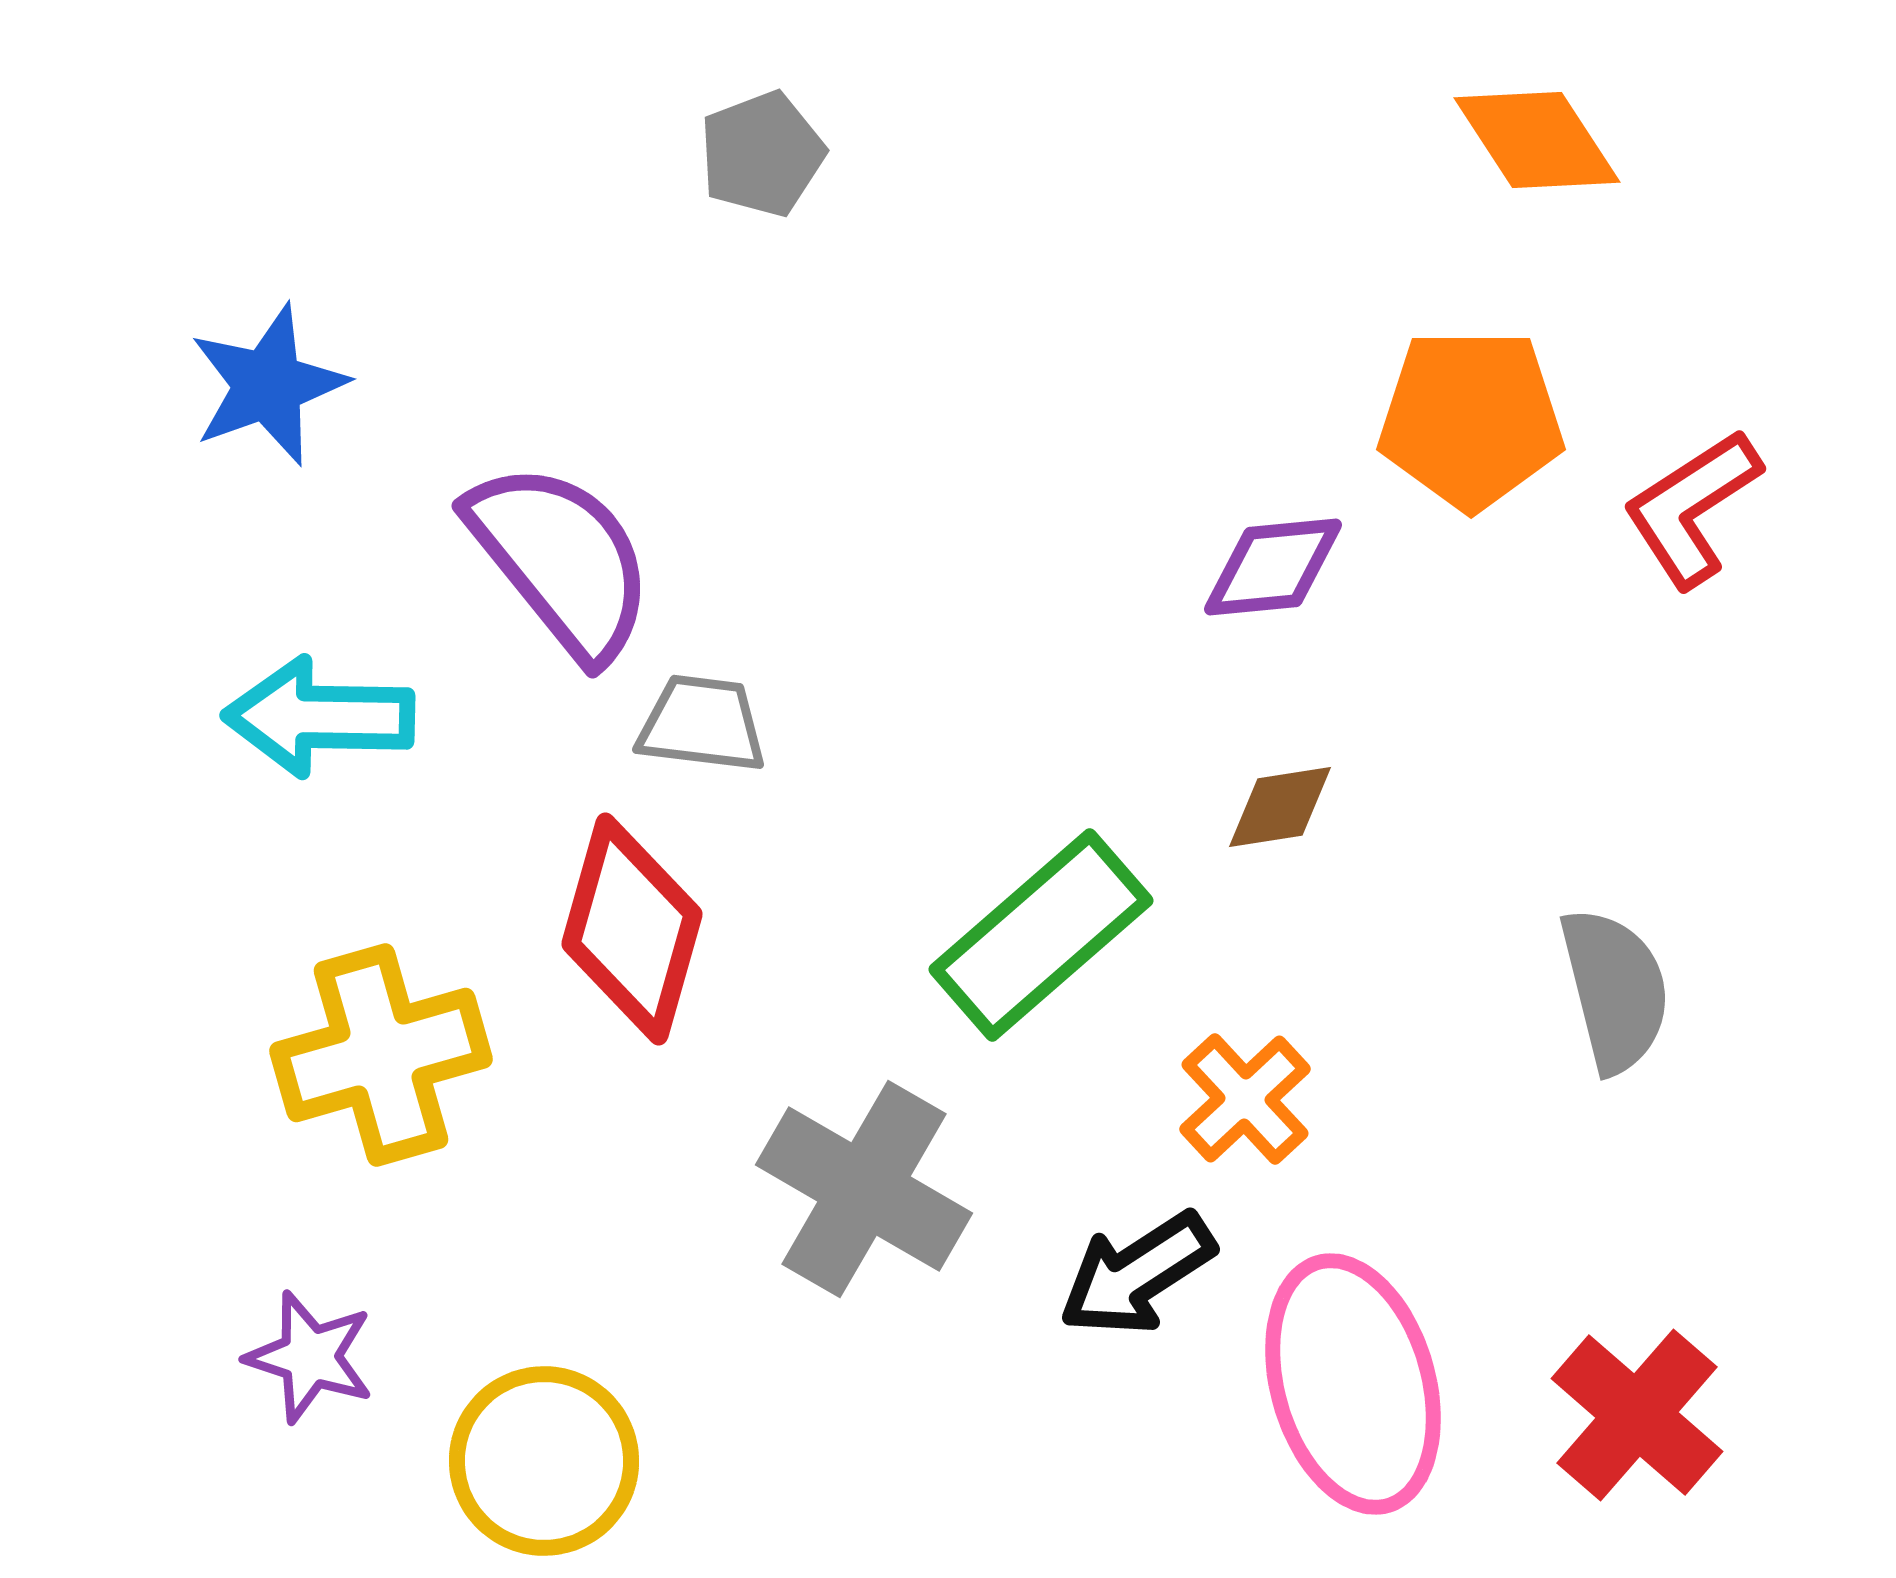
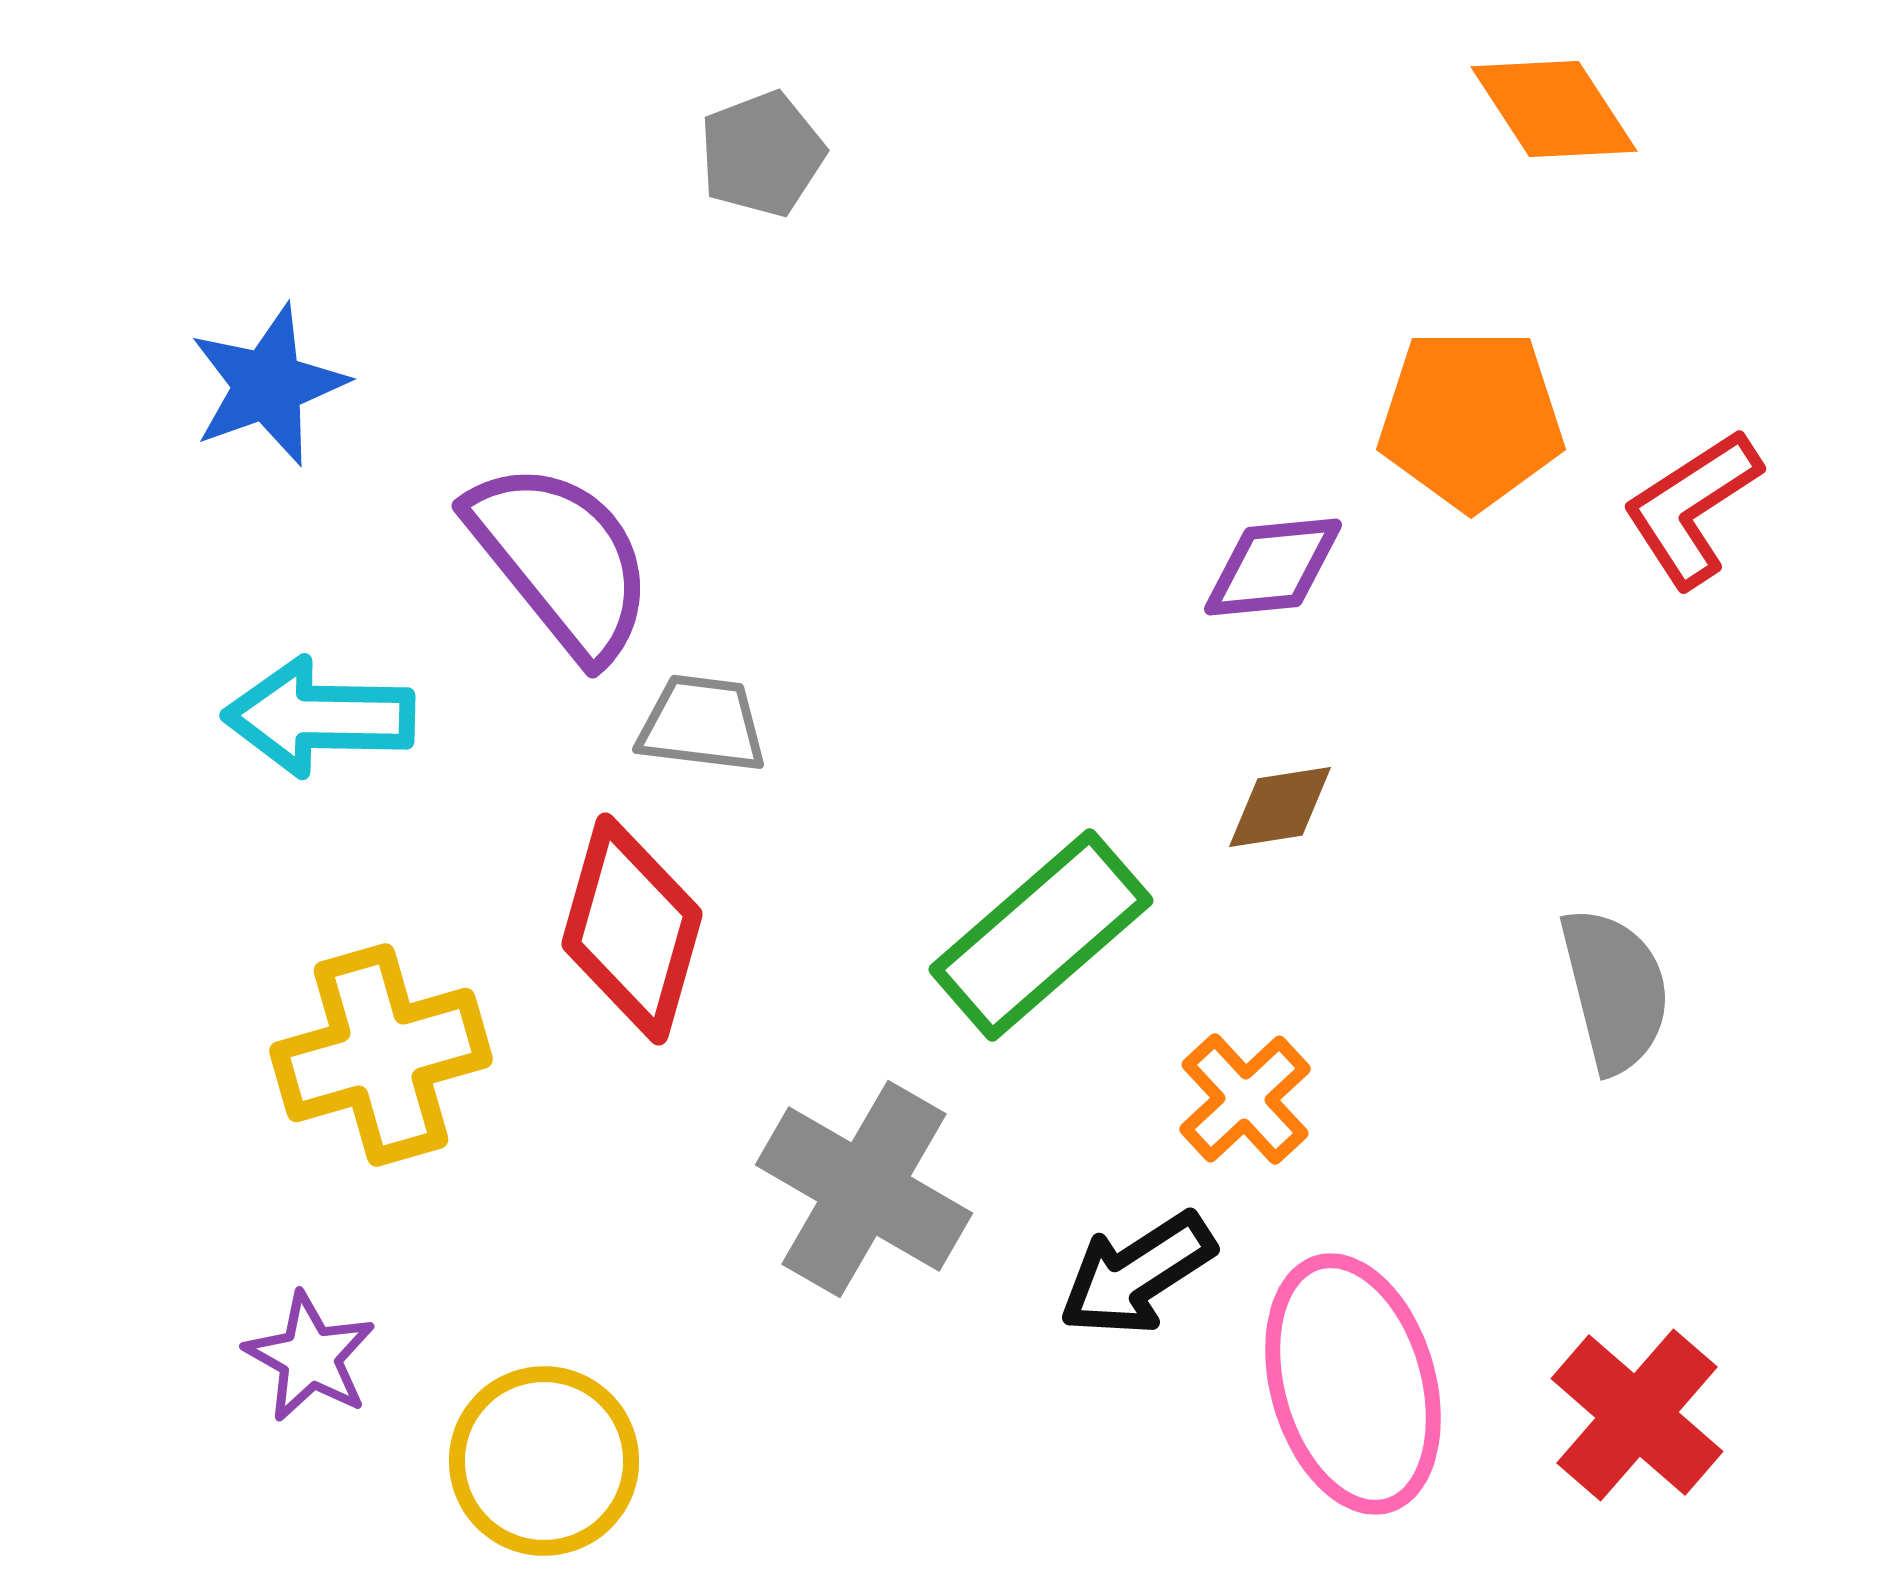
orange diamond: moved 17 px right, 31 px up
purple star: rotated 11 degrees clockwise
